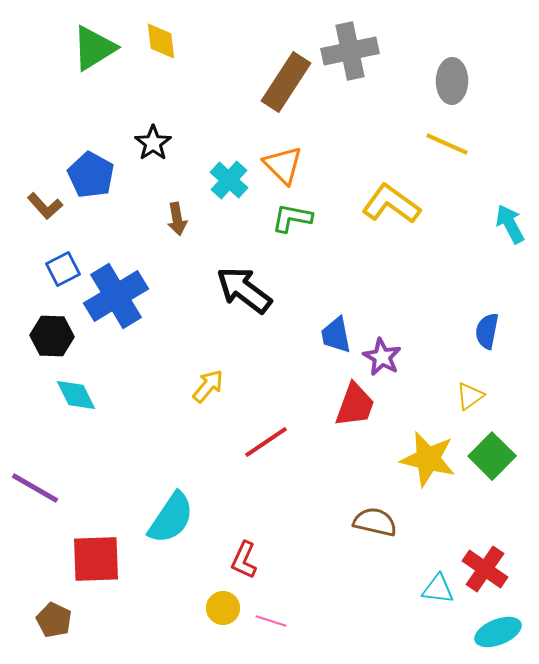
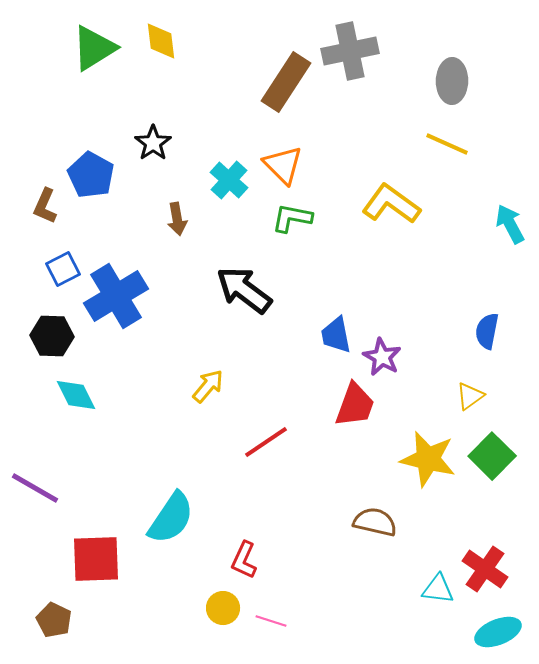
brown L-shape: rotated 66 degrees clockwise
